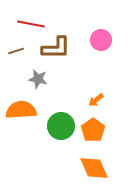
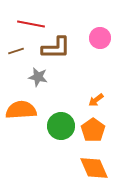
pink circle: moved 1 px left, 2 px up
gray star: moved 2 px up
